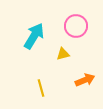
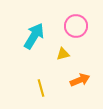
orange arrow: moved 5 px left
